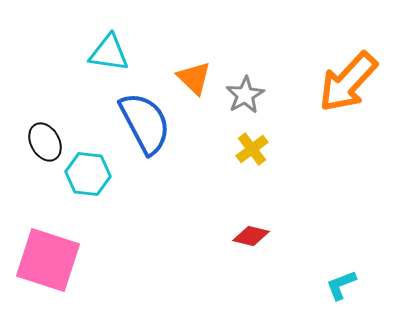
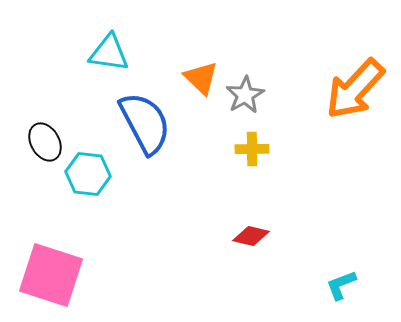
orange triangle: moved 7 px right
orange arrow: moved 7 px right, 7 px down
yellow cross: rotated 36 degrees clockwise
pink square: moved 3 px right, 15 px down
